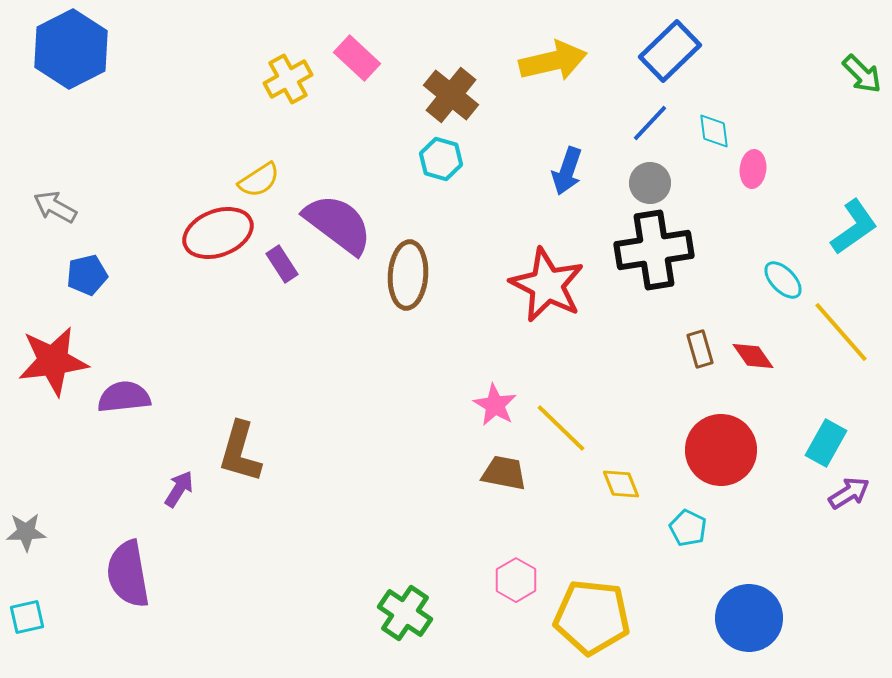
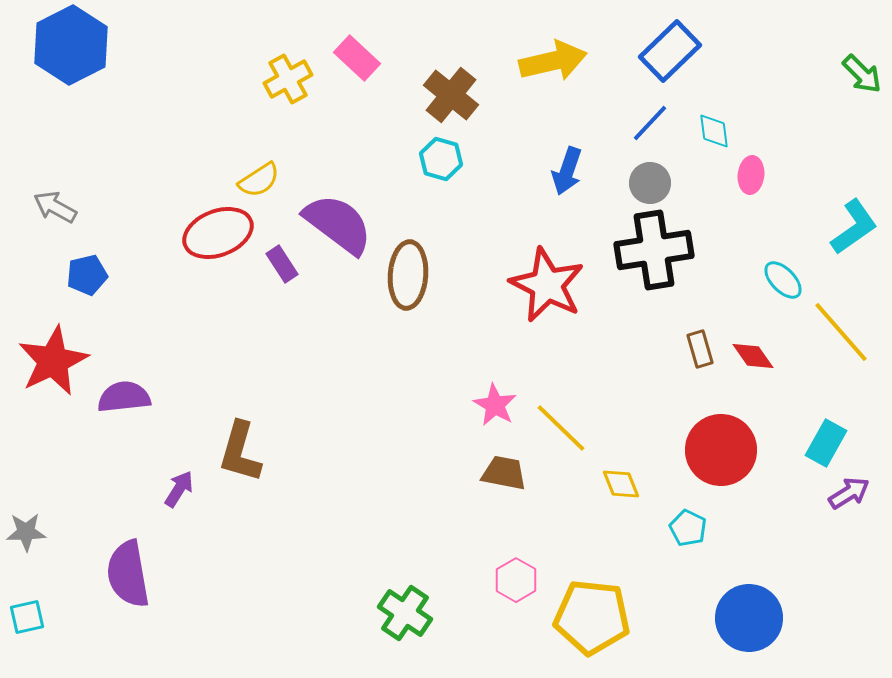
blue hexagon at (71, 49): moved 4 px up
pink ellipse at (753, 169): moved 2 px left, 6 px down
red star at (53, 361): rotated 18 degrees counterclockwise
